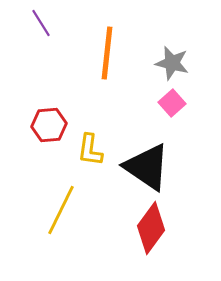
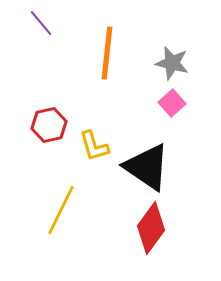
purple line: rotated 8 degrees counterclockwise
red hexagon: rotated 8 degrees counterclockwise
yellow L-shape: moved 4 px right, 4 px up; rotated 24 degrees counterclockwise
